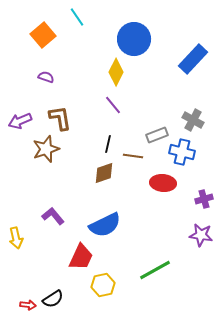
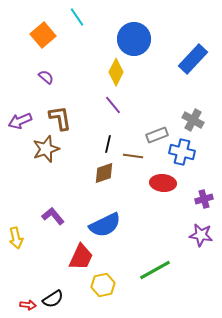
purple semicircle: rotated 21 degrees clockwise
